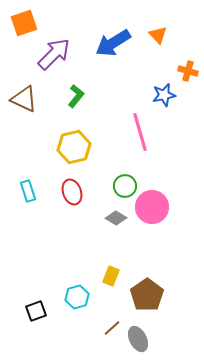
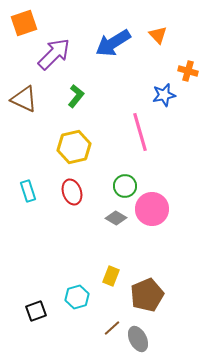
pink circle: moved 2 px down
brown pentagon: rotated 12 degrees clockwise
